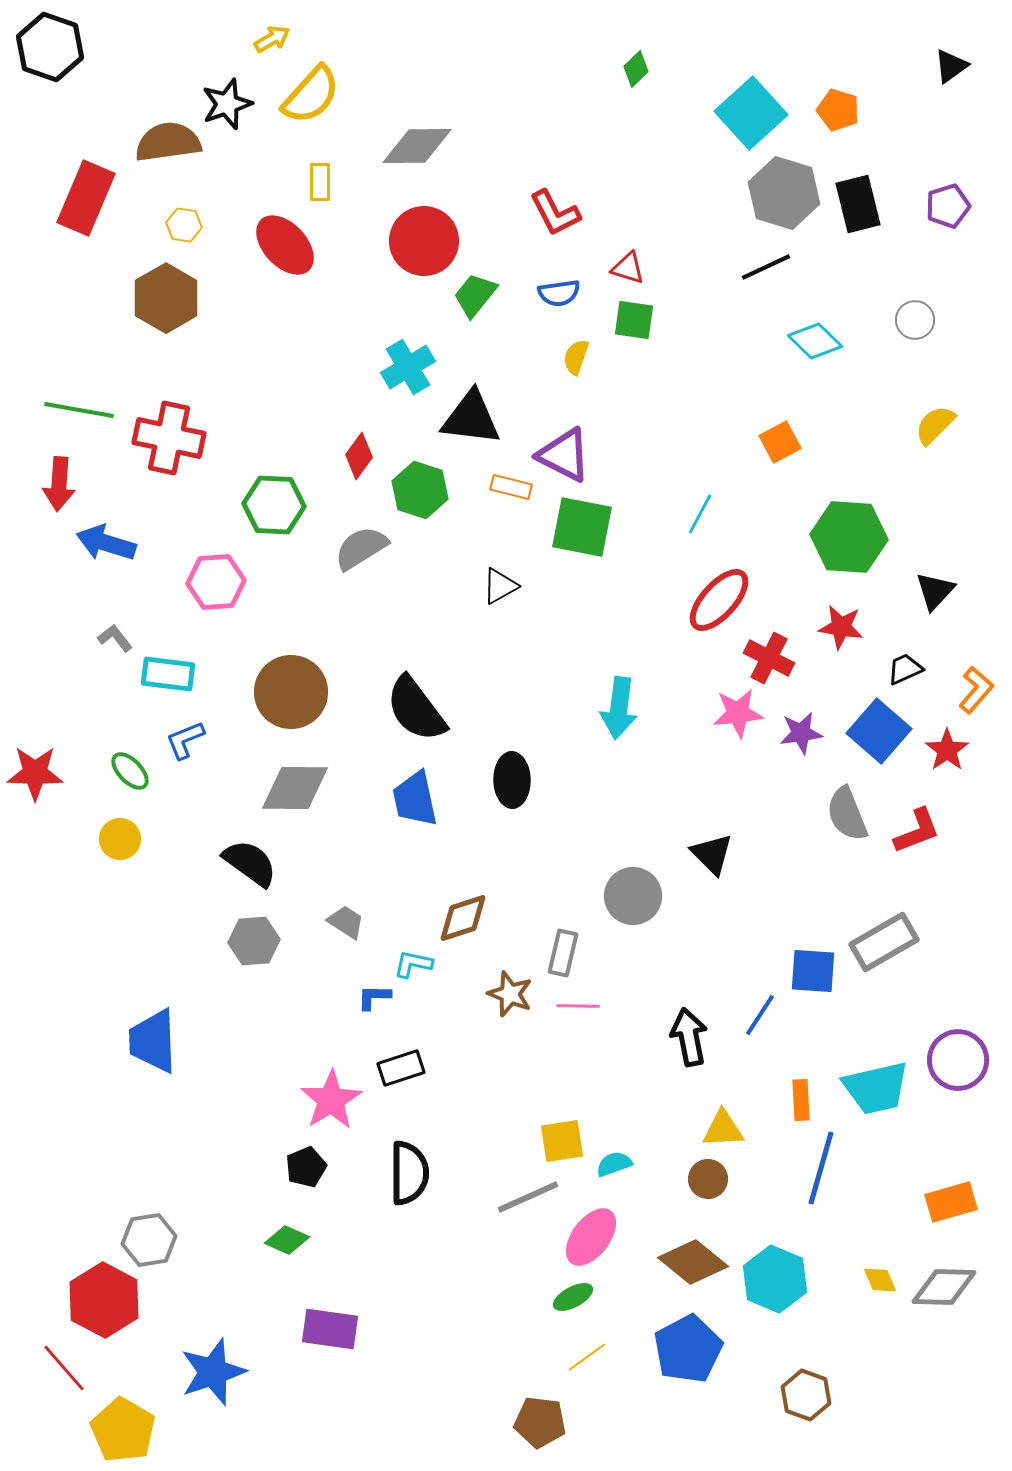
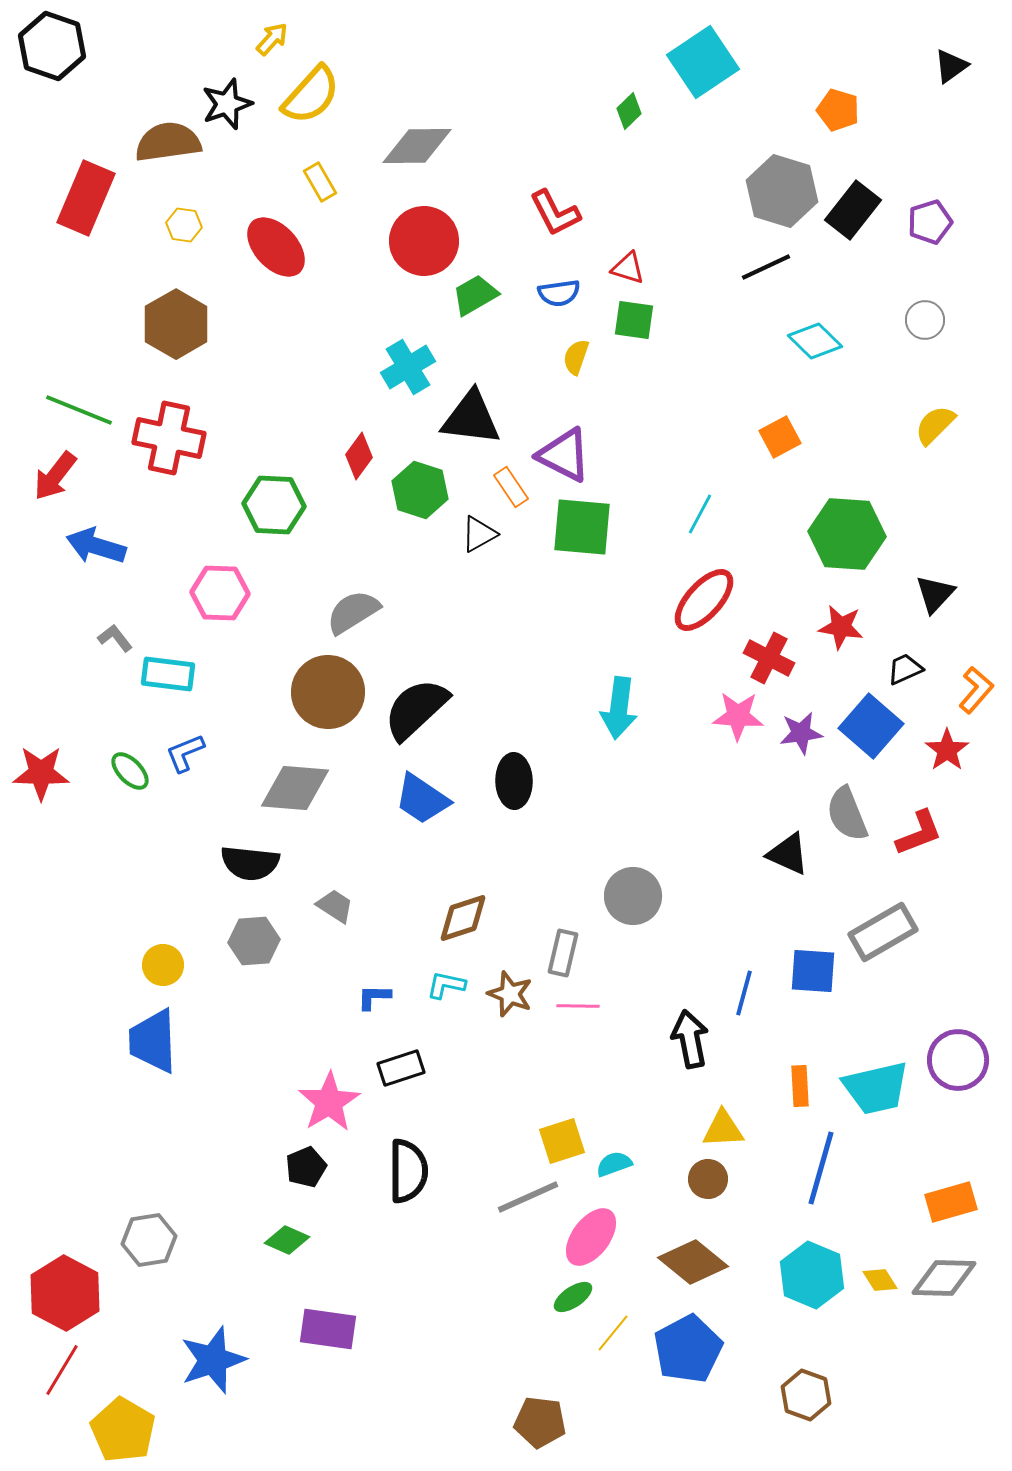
yellow arrow at (272, 39): rotated 18 degrees counterclockwise
black hexagon at (50, 47): moved 2 px right, 1 px up
green diamond at (636, 69): moved 7 px left, 42 px down
cyan square at (751, 113): moved 48 px left, 51 px up; rotated 8 degrees clockwise
yellow rectangle at (320, 182): rotated 30 degrees counterclockwise
gray hexagon at (784, 193): moved 2 px left, 2 px up
black rectangle at (858, 204): moved 5 px left, 6 px down; rotated 52 degrees clockwise
purple pentagon at (948, 206): moved 18 px left, 16 px down
red ellipse at (285, 245): moved 9 px left, 2 px down
green trapezoid at (475, 295): rotated 21 degrees clockwise
brown hexagon at (166, 298): moved 10 px right, 26 px down
gray circle at (915, 320): moved 10 px right
green line at (79, 410): rotated 12 degrees clockwise
orange square at (780, 442): moved 5 px up
red arrow at (59, 484): moved 4 px left, 8 px up; rotated 34 degrees clockwise
orange rectangle at (511, 487): rotated 42 degrees clockwise
green square at (582, 527): rotated 6 degrees counterclockwise
green hexagon at (849, 537): moved 2 px left, 3 px up
blue arrow at (106, 543): moved 10 px left, 3 px down
gray semicircle at (361, 548): moved 8 px left, 64 px down
pink hexagon at (216, 582): moved 4 px right, 11 px down; rotated 6 degrees clockwise
black triangle at (500, 586): moved 21 px left, 52 px up
black triangle at (935, 591): moved 3 px down
red ellipse at (719, 600): moved 15 px left
brown circle at (291, 692): moved 37 px right
black semicircle at (416, 709): rotated 84 degrees clockwise
pink star at (738, 713): moved 3 px down; rotated 9 degrees clockwise
blue square at (879, 731): moved 8 px left, 5 px up
blue L-shape at (185, 740): moved 13 px down
red star at (35, 773): moved 6 px right
black ellipse at (512, 780): moved 2 px right, 1 px down
gray diamond at (295, 788): rotated 4 degrees clockwise
blue trapezoid at (415, 799): moved 7 px right; rotated 44 degrees counterclockwise
red L-shape at (917, 831): moved 2 px right, 2 px down
yellow circle at (120, 839): moved 43 px right, 126 px down
black triangle at (712, 854): moved 76 px right; rotated 21 degrees counterclockwise
black semicircle at (250, 863): rotated 150 degrees clockwise
gray trapezoid at (346, 922): moved 11 px left, 16 px up
gray rectangle at (884, 942): moved 1 px left, 10 px up
cyan L-shape at (413, 964): moved 33 px right, 21 px down
blue line at (760, 1015): moved 16 px left, 22 px up; rotated 18 degrees counterclockwise
black arrow at (689, 1037): moved 1 px right, 2 px down
pink star at (331, 1100): moved 2 px left, 2 px down
orange rectangle at (801, 1100): moved 1 px left, 14 px up
yellow square at (562, 1141): rotated 9 degrees counterclockwise
black semicircle at (409, 1173): moved 1 px left, 2 px up
cyan hexagon at (775, 1279): moved 37 px right, 4 px up
yellow diamond at (880, 1280): rotated 9 degrees counterclockwise
gray diamond at (944, 1287): moved 9 px up
green ellipse at (573, 1297): rotated 6 degrees counterclockwise
red hexagon at (104, 1300): moved 39 px left, 7 px up
purple rectangle at (330, 1329): moved 2 px left
yellow line at (587, 1357): moved 26 px right, 24 px up; rotated 15 degrees counterclockwise
red line at (64, 1368): moved 2 px left, 2 px down; rotated 72 degrees clockwise
blue star at (213, 1372): moved 12 px up
